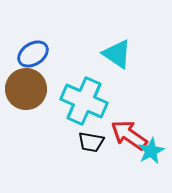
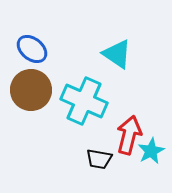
blue ellipse: moved 1 px left, 5 px up; rotated 72 degrees clockwise
brown circle: moved 5 px right, 1 px down
red arrow: rotated 69 degrees clockwise
black trapezoid: moved 8 px right, 17 px down
